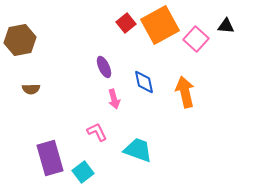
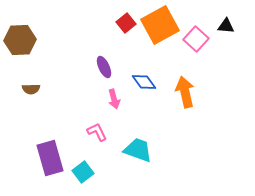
brown hexagon: rotated 8 degrees clockwise
blue diamond: rotated 25 degrees counterclockwise
